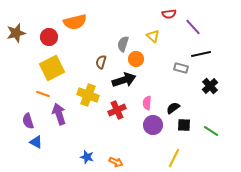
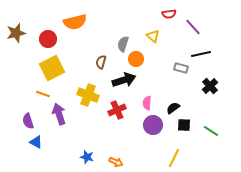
red circle: moved 1 px left, 2 px down
